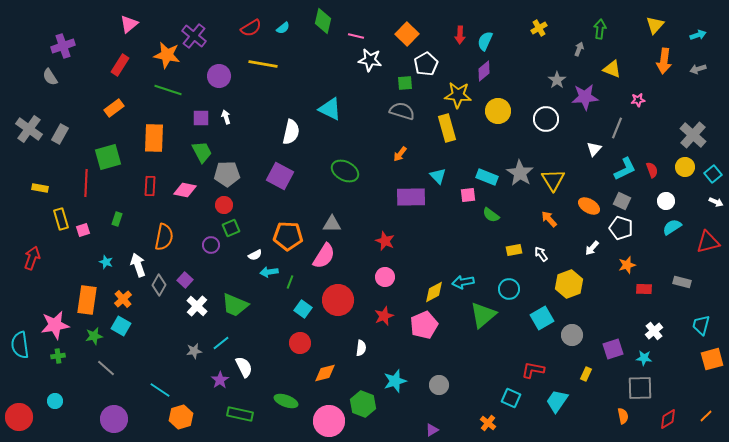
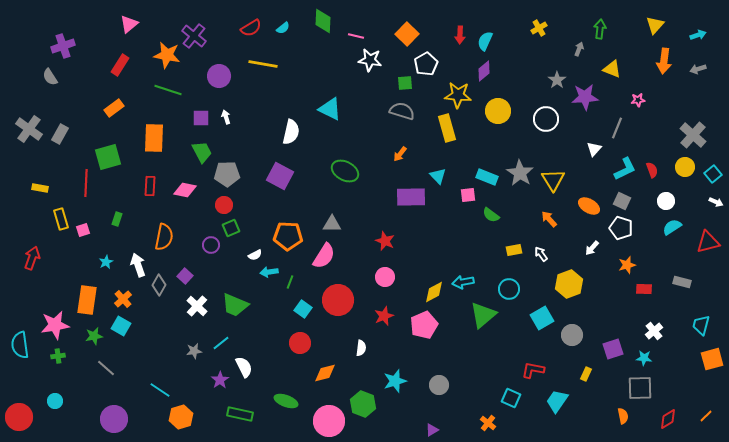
green diamond at (323, 21): rotated 10 degrees counterclockwise
cyan star at (106, 262): rotated 24 degrees clockwise
purple square at (185, 280): moved 4 px up
